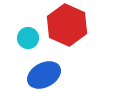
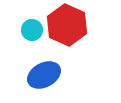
cyan circle: moved 4 px right, 8 px up
